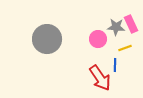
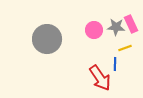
pink circle: moved 4 px left, 9 px up
blue line: moved 1 px up
